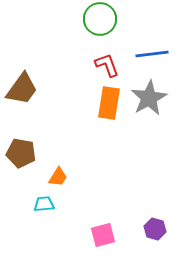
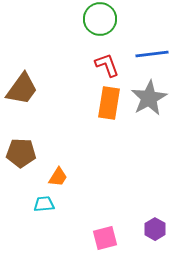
brown pentagon: rotated 8 degrees counterclockwise
purple hexagon: rotated 15 degrees clockwise
pink square: moved 2 px right, 3 px down
